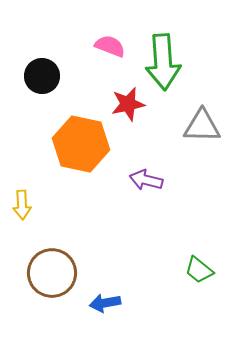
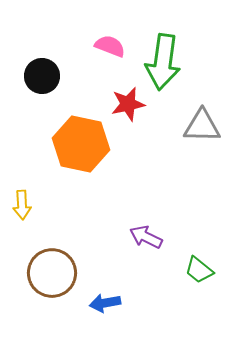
green arrow: rotated 12 degrees clockwise
purple arrow: moved 57 px down; rotated 12 degrees clockwise
